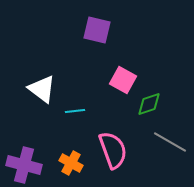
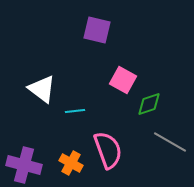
pink semicircle: moved 5 px left
